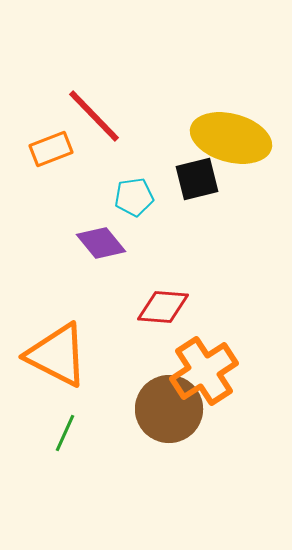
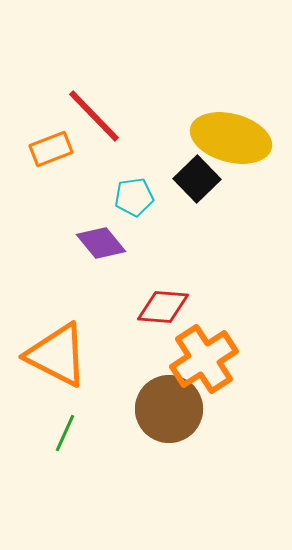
black square: rotated 30 degrees counterclockwise
orange cross: moved 12 px up
